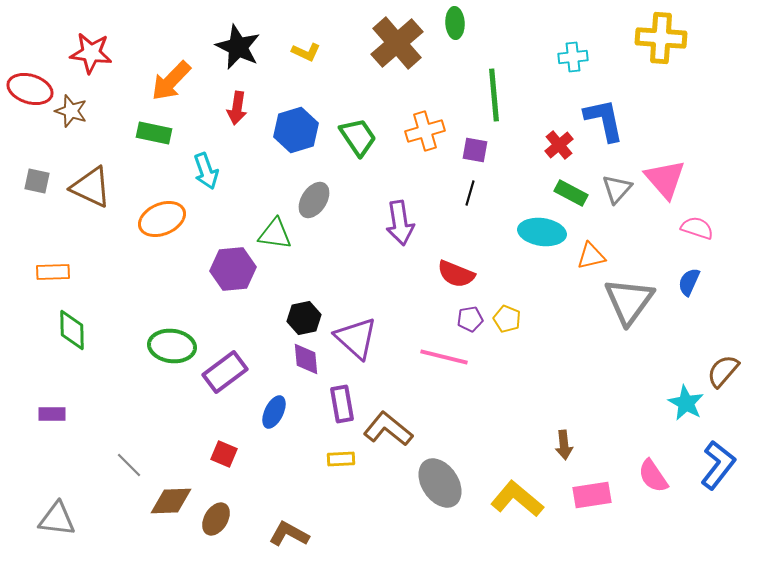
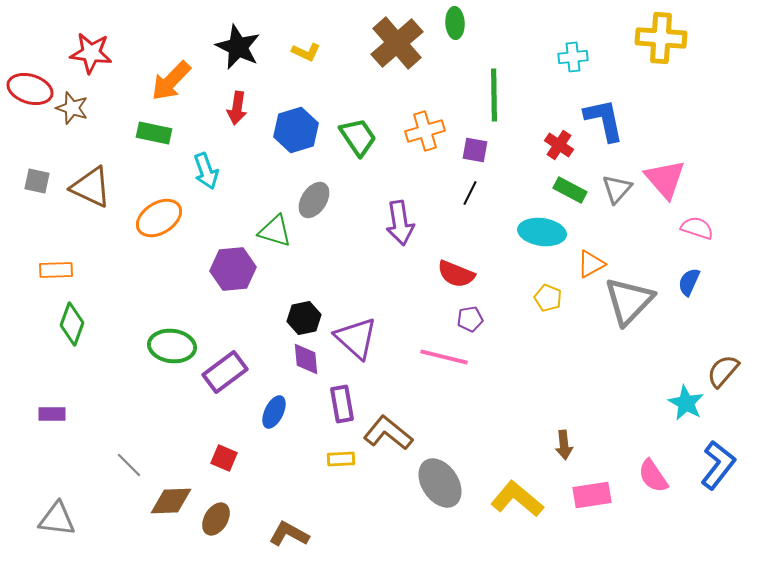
green line at (494, 95): rotated 4 degrees clockwise
brown star at (71, 111): moved 1 px right, 3 px up
red cross at (559, 145): rotated 16 degrees counterclockwise
black line at (470, 193): rotated 10 degrees clockwise
green rectangle at (571, 193): moved 1 px left, 3 px up
orange ellipse at (162, 219): moved 3 px left, 1 px up; rotated 9 degrees counterclockwise
green triangle at (275, 234): moved 3 px up; rotated 9 degrees clockwise
orange triangle at (591, 256): moved 8 px down; rotated 16 degrees counterclockwise
orange rectangle at (53, 272): moved 3 px right, 2 px up
gray triangle at (629, 301): rotated 8 degrees clockwise
yellow pentagon at (507, 319): moved 41 px right, 21 px up
green diamond at (72, 330): moved 6 px up; rotated 21 degrees clockwise
brown L-shape at (388, 429): moved 4 px down
red square at (224, 454): moved 4 px down
